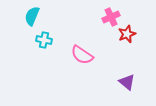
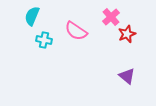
pink cross: rotated 18 degrees counterclockwise
pink semicircle: moved 6 px left, 24 px up
purple triangle: moved 6 px up
